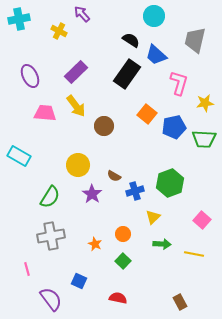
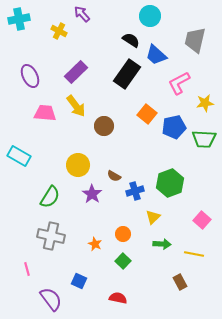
cyan circle: moved 4 px left
pink L-shape: rotated 135 degrees counterclockwise
gray cross: rotated 24 degrees clockwise
brown rectangle: moved 20 px up
